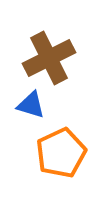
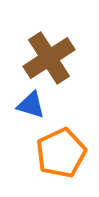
brown cross: rotated 6 degrees counterclockwise
